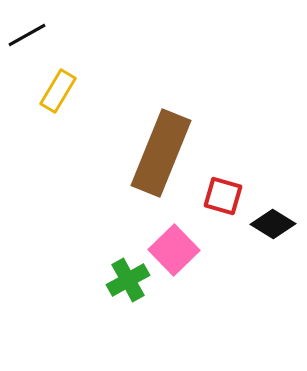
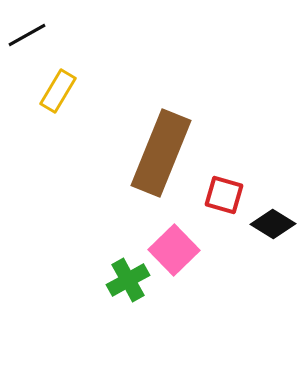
red square: moved 1 px right, 1 px up
